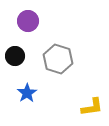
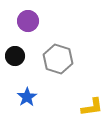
blue star: moved 4 px down
